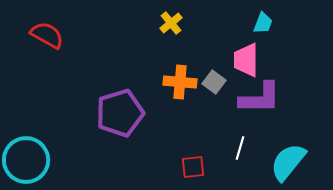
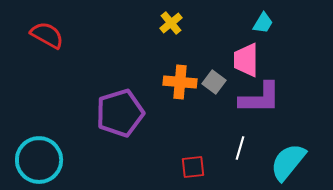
cyan trapezoid: rotated 10 degrees clockwise
cyan circle: moved 13 px right
